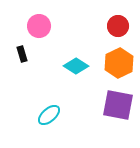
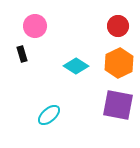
pink circle: moved 4 px left
